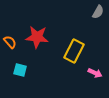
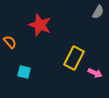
red star: moved 3 px right, 12 px up; rotated 15 degrees clockwise
yellow rectangle: moved 7 px down
cyan square: moved 4 px right, 2 px down
